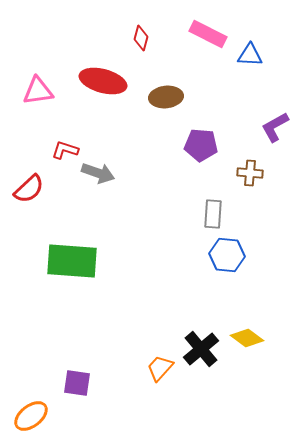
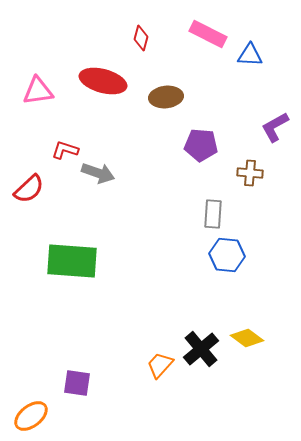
orange trapezoid: moved 3 px up
